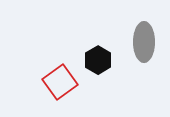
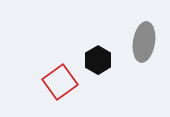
gray ellipse: rotated 9 degrees clockwise
